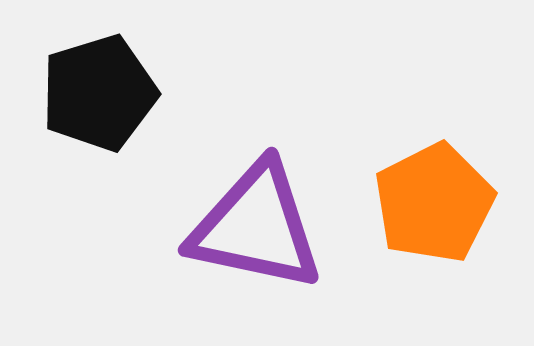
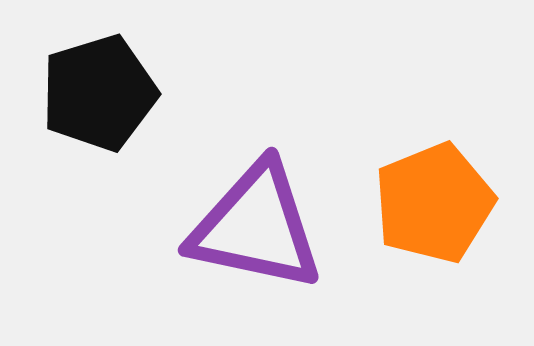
orange pentagon: rotated 5 degrees clockwise
